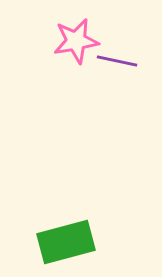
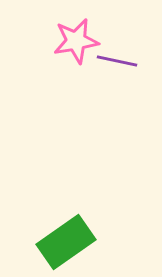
green rectangle: rotated 20 degrees counterclockwise
